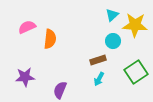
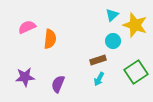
yellow star: rotated 15 degrees clockwise
purple semicircle: moved 2 px left, 6 px up
